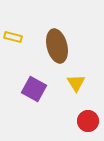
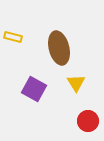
brown ellipse: moved 2 px right, 2 px down
